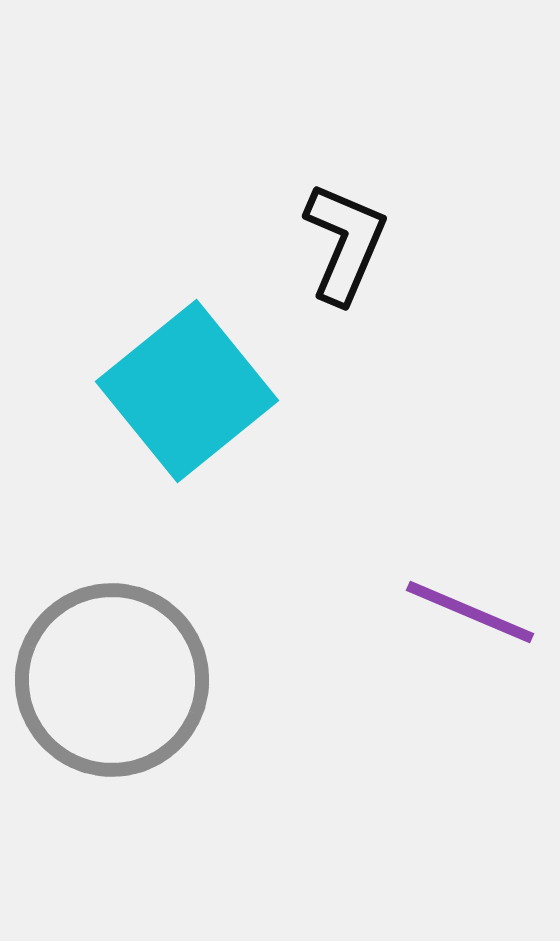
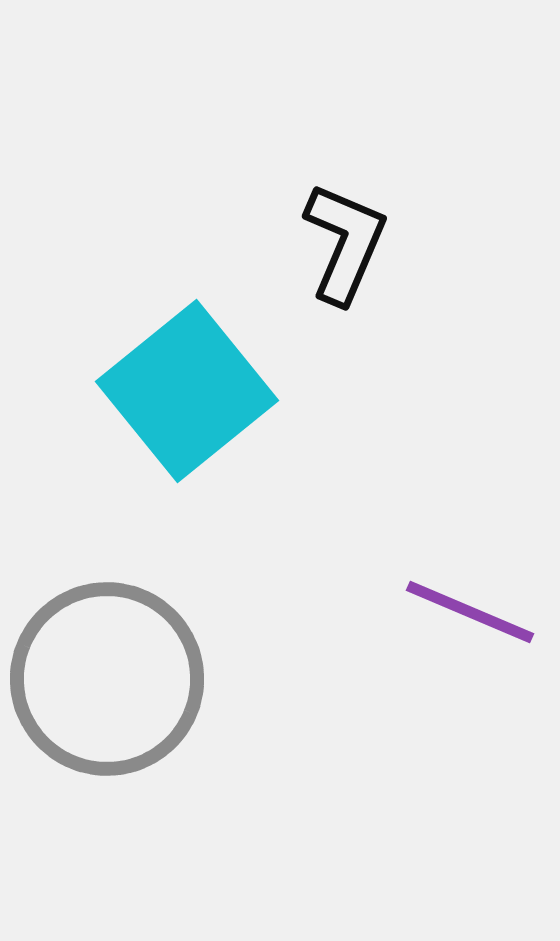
gray circle: moved 5 px left, 1 px up
